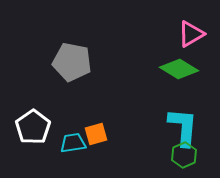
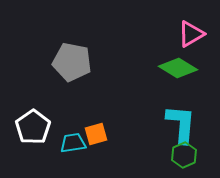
green diamond: moved 1 px left, 1 px up
cyan L-shape: moved 2 px left, 3 px up
